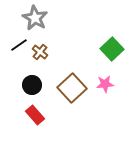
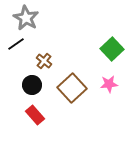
gray star: moved 9 px left
black line: moved 3 px left, 1 px up
brown cross: moved 4 px right, 9 px down
pink star: moved 4 px right
